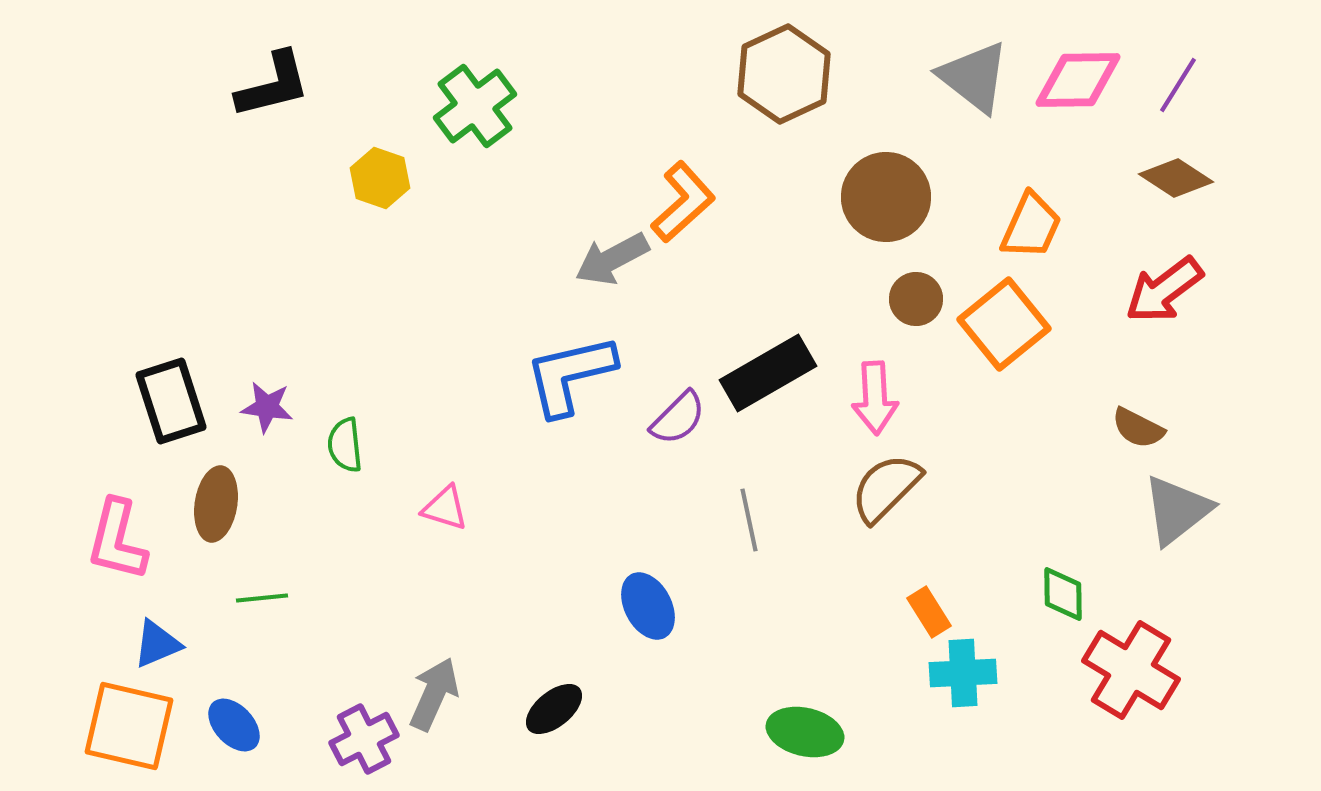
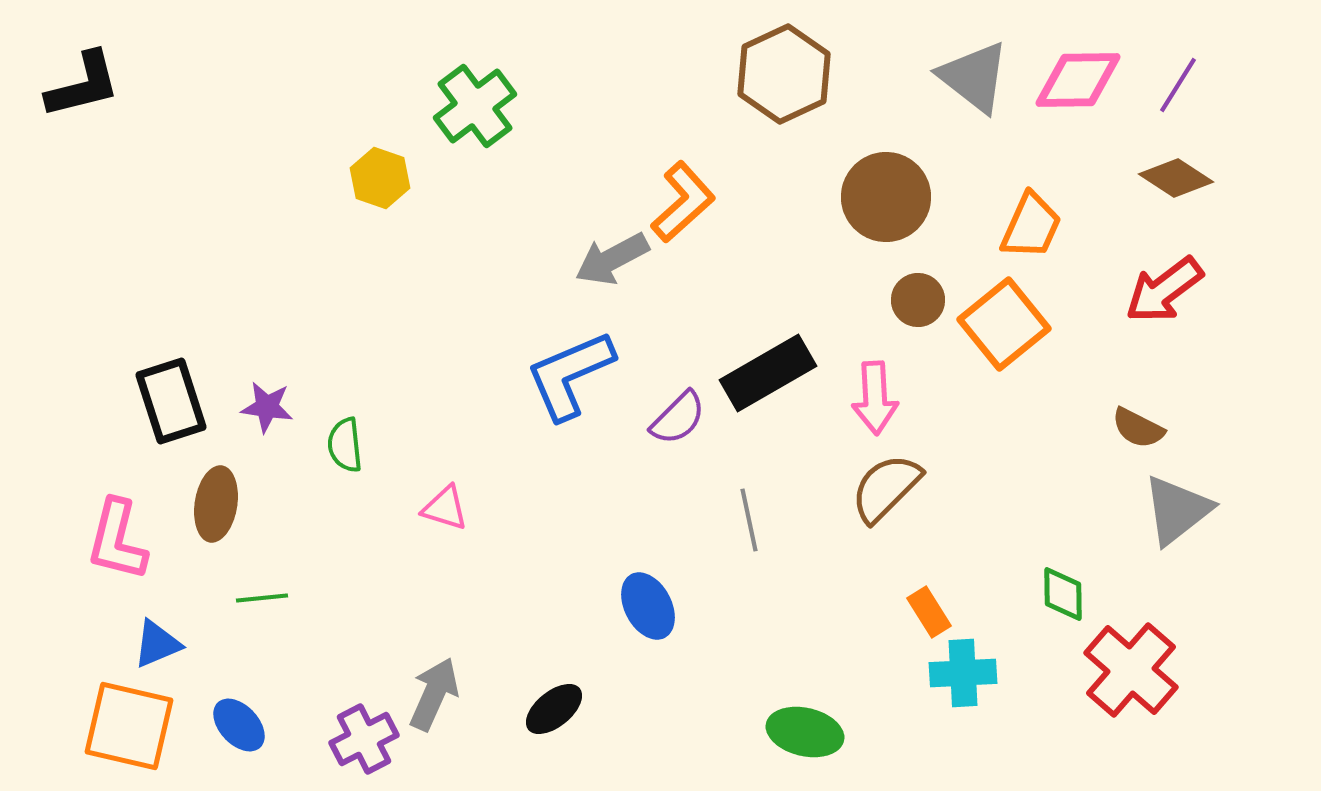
black L-shape at (273, 85): moved 190 px left
brown circle at (916, 299): moved 2 px right, 1 px down
blue L-shape at (570, 375): rotated 10 degrees counterclockwise
red cross at (1131, 670): rotated 10 degrees clockwise
blue ellipse at (234, 725): moved 5 px right
